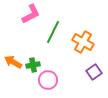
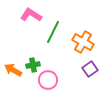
pink L-shape: moved 1 px down; rotated 120 degrees counterclockwise
orange arrow: moved 8 px down
purple square: moved 4 px left, 3 px up
